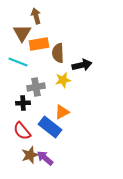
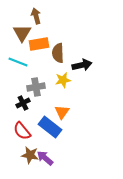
black cross: rotated 24 degrees counterclockwise
orange triangle: rotated 28 degrees counterclockwise
brown star: rotated 30 degrees clockwise
